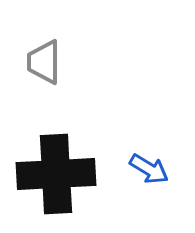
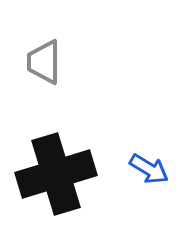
black cross: rotated 14 degrees counterclockwise
